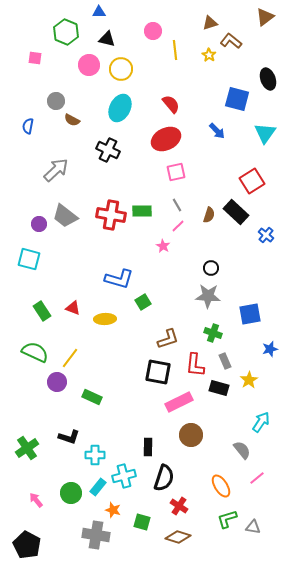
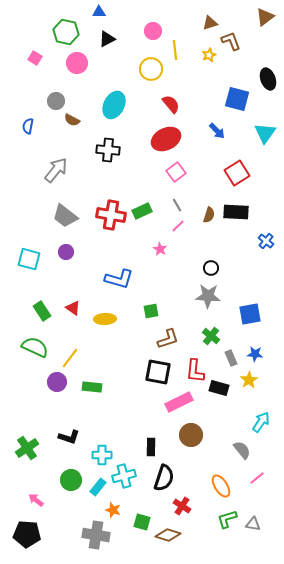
green hexagon at (66, 32): rotated 10 degrees counterclockwise
black triangle at (107, 39): rotated 42 degrees counterclockwise
brown L-shape at (231, 41): rotated 30 degrees clockwise
yellow star at (209, 55): rotated 16 degrees clockwise
pink square at (35, 58): rotated 24 degrees clockwise
pink circle at (89, 65): moved 12 px left, 2 px up
yellow circle at (121, 69): moved 30 px right
cyan ellipse at (120, 108): moved 6 px left, 3 px up
black cross at (108, 150): rotated 20 degrees counterclockwise
gray arrow at (56, 170): rotated 8 degrees counterclockwise
pink square at (176, 172): rotated 24 degrees counterclockwise
red square at (252, 181): moved 15 px left, 8 px up
green rectangle at (142, 211): rotated 24 degrees counterclockwise
black rectangle at (236, 212): rotated 40 degrees counterclockwise
purple circle at (39, 224): moved 27 px right, 28 px down
blue cross at (266, 235): moved 6 px down
pink star at (163, 246): moved 3 px left, 3 px down
green square at (143, 302): moved 8 px right, 9 px down; rotated 21 degrees clockwise
red triangle at (73, 308): rotated 14 degrees clockwise
green cross at (213, 333): moved 2 px left, 3 px down; rotated 18 degrees clockwise
blue star at (270, 349): moved 15 px left, 5 px down; rotated 21 degrees clockwise
green semicircle at (35, 352): moved 5 px up
gray rectangle at (225, 361): moved 6 px right, 3 px up
red L-shape at (195, 365): moved 6 px down
green rectangle at (92, 397): moved 10 px up; rotated 18 degrees counterclockwise
black rectangle at (148, 447): moved 3 px right
cyan cross at (95, 455): moved 7 px right
green circle at (71, 493): moved 13 px up
pink arrow at (36, 500): rotated 14 degrees counterclockwise
red cross at (179, 506): moved 3 px right
gray triangle at (253, 527): moved 3 px up
brown diamond at (178, 537): moved 10 px left, 2 px up
black pentagon at (27, 545): moved 11 px up; rotated 24 degrees counterclockwise
